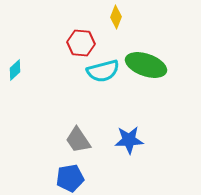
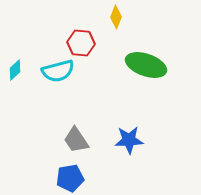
cyan semicircle: moved 45 px left
gray trapezoid: moved 2 px left
